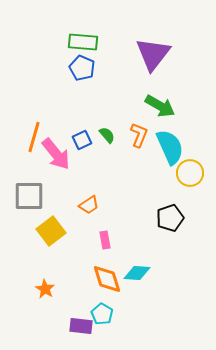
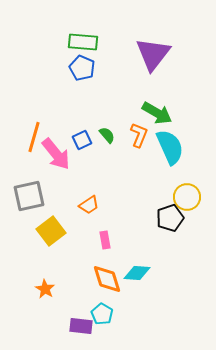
green arrow: moved 3 px left, 7 px down
yellow circle: moved 3 px left, 24 px down
gray square: rotated 12 degrees counterclockwise
